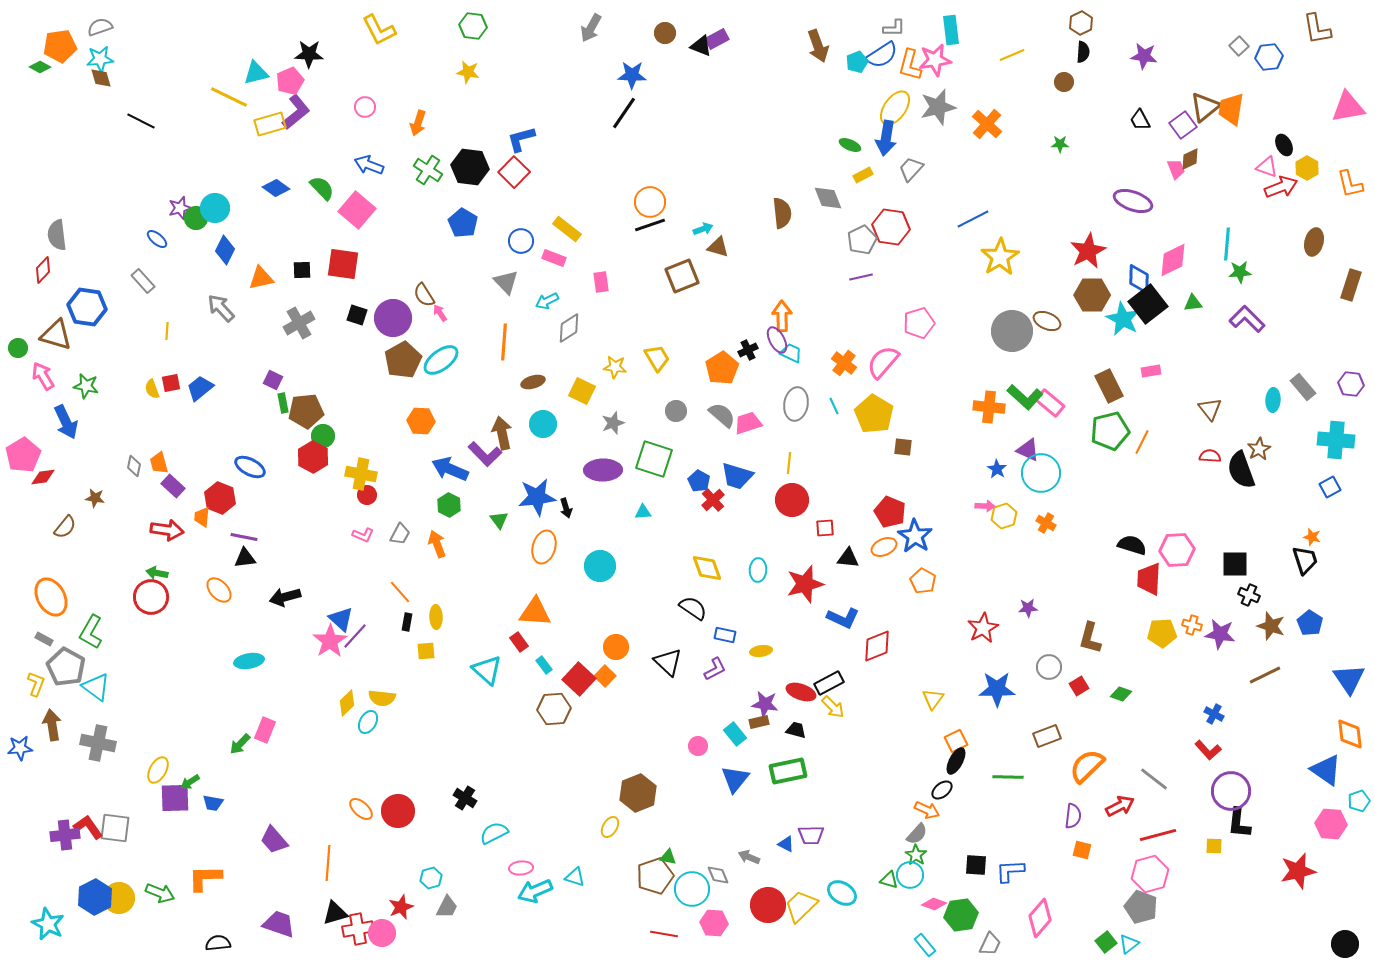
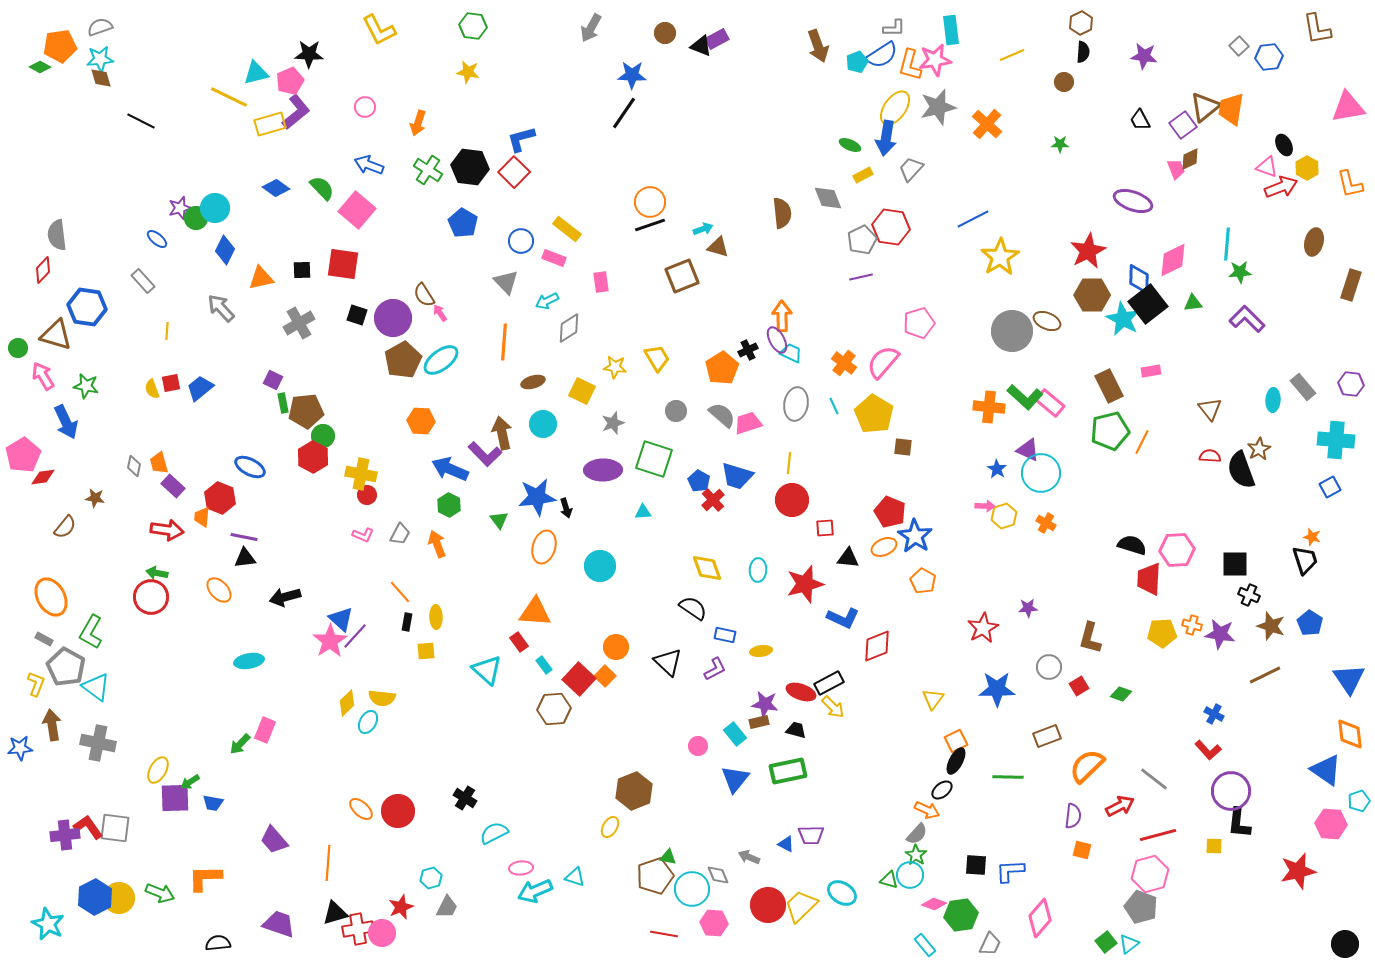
brown hexagon at (638, 793): moved 4 px left, 2 px up
